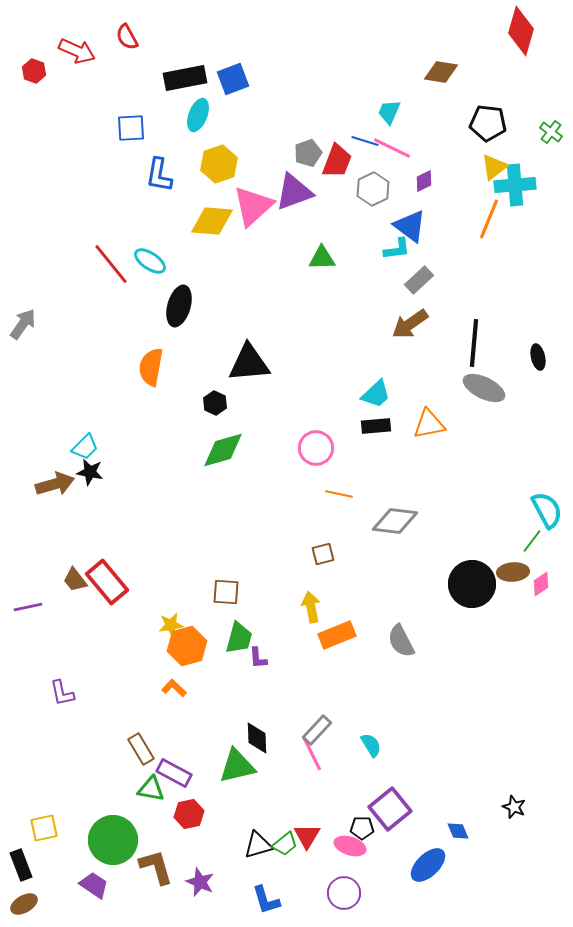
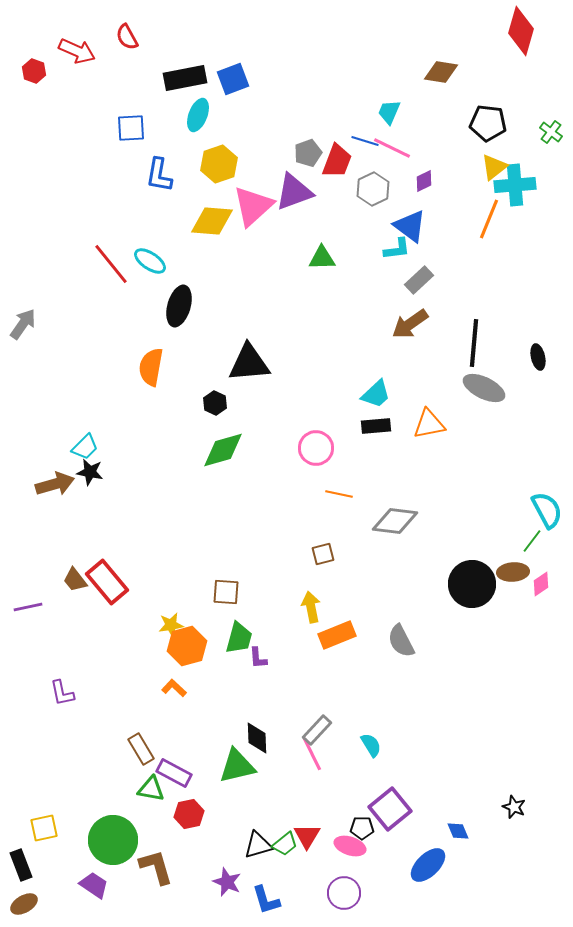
purple star at (200, 882): moved 27 px right
